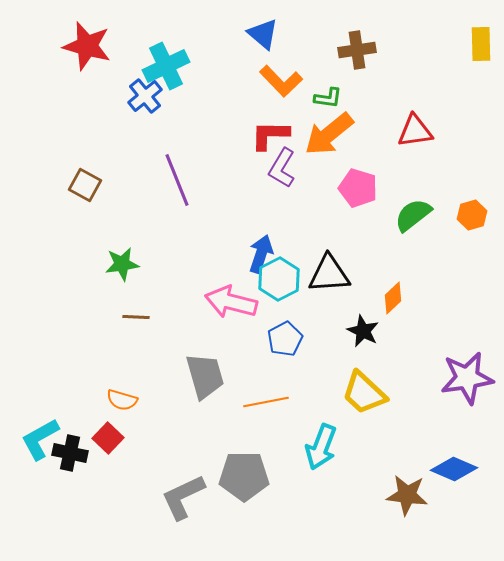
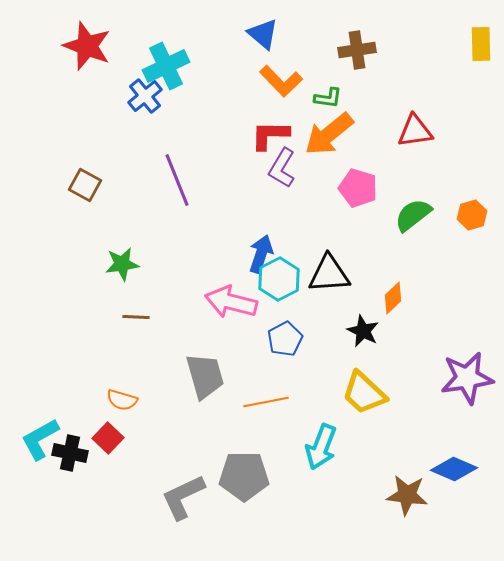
red star: rotated 6 degrees clockwise
